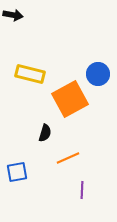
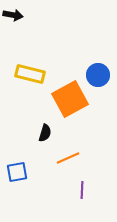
blue circle: moved 1 px down
